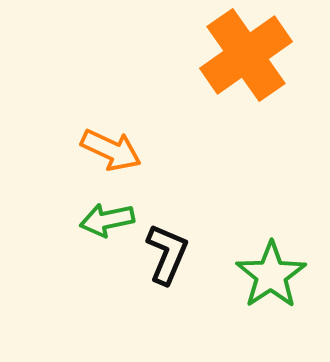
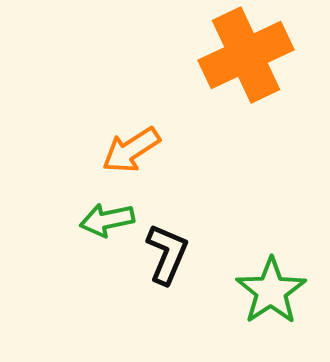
orange cross: rotated 10 degrees clockwise
orange arrow: moved 20 px right; rotated 122 degrees clockwise
green star: moved 16 px down
